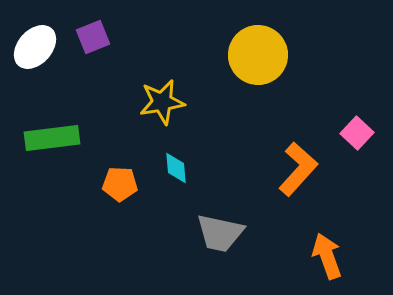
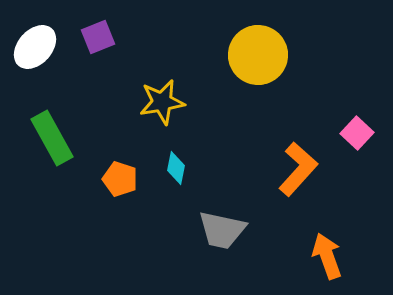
purple square: moved 5 px right
green rectangle: rotated 68 degrees clockwise
cyan diamond: rotated 16 degrees clockwise
orange pentagon: moved 5 px up; rotated 16 degrees clockwise
gray trapezoid: moved 2 px right, 3 px up
